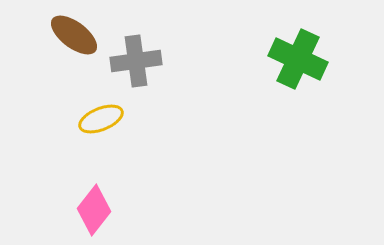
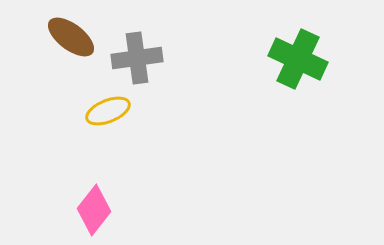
brown ellipse: moved 3 px left, 2 px down
gray cross: moved 1 px right, 3 px up
yellow ellipse: moved 7 px right, 8 px up
